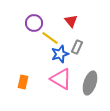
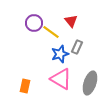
yellow line: moved 1 px right, 6 px up
orange rectangle: moved 2 px right, 4 px down
